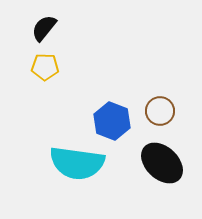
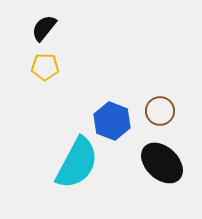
cyan semicircle: rotated 70 degrees counterclockwise
